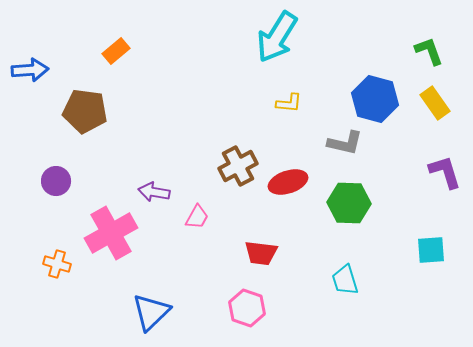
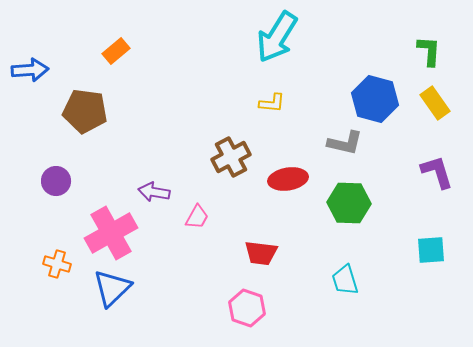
green L-shape: rotated 24 degrees clockwise
yellow L-shape: moved 17 px left
brown cross: moved 7 px left, 9 px up
purple L-shape: moved 8 px left
red ellipse: moved 3 px up; rotated 9 degrees clockwise
blue triangle: moved 39 px left, 24 px up
